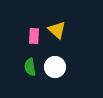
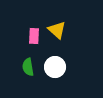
green semicircle: moved 2 px left
